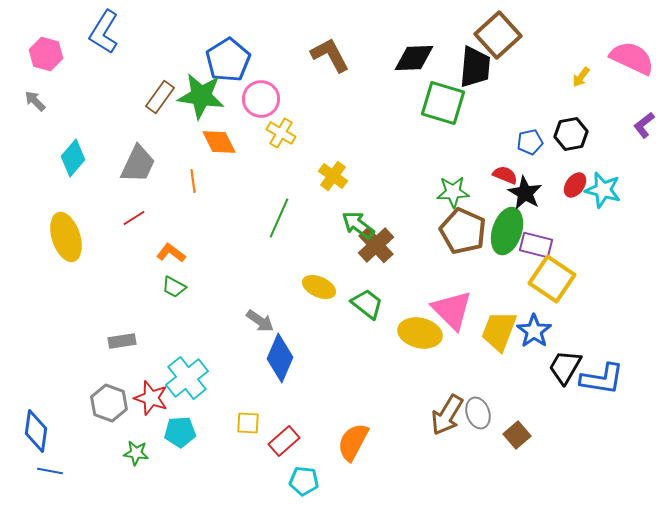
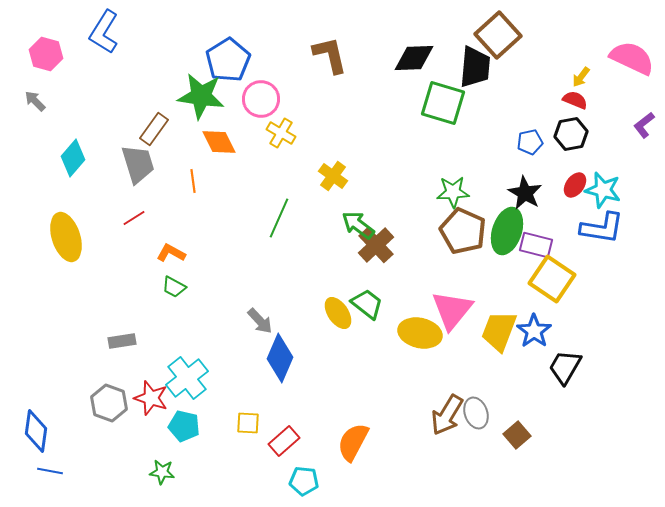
brown L-shape at (330, 55): rotated 15 degrees clockwise
brown rectangle at (160, 97): moved 6 px left, 32 px down
gray trapezoid at (138, 164): rotated 42 degrees counterclockwise
red semicircle at (505, 175): moved 70 px right, 75 px up
orange L-shape at (171, 253): rotated 8 degrees counterclockwise
yellow ellipse at (319, 287): moved 19 px right, 26 px down; rotated 32 degrees clockwise
pink triangle at (452, 310): rotated 24 degrees clockwise
gray arrow at (260, 321): rotated 12 degrees clockwise
blue L-shape at (602, 379): moved 151 px up
gray ellipse at (478, 413): moved 2 px left
cyan pentagon at (180, 432): moved 4 px right, 6 px up; rotated 16 degrees clockwise
green star at (136, 453): moved 26 px right, 19 px down
